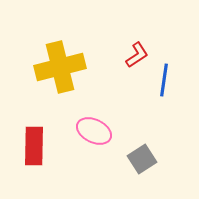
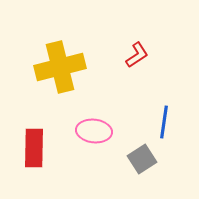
blue line: moved 42 px down
pink ellipse: rotated 20 degrees counterclockwise
red rectangle: moved 2 px down
